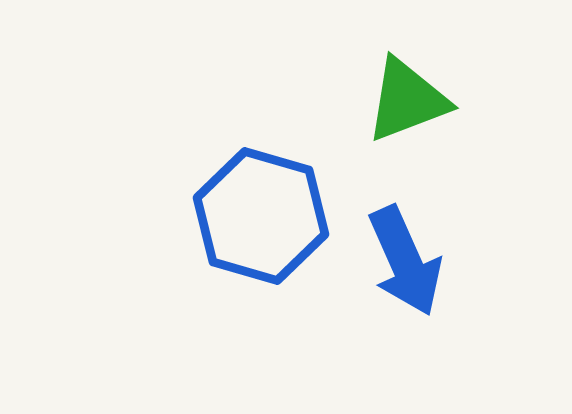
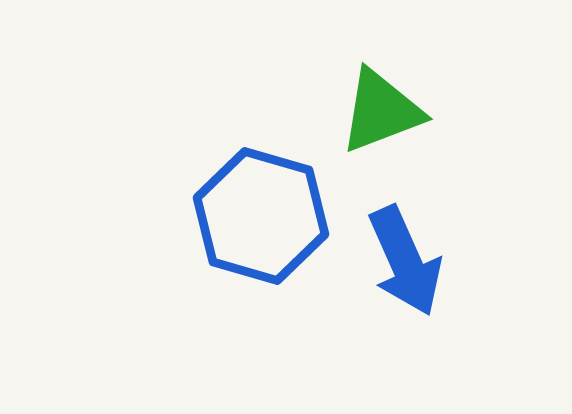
green triangle: moved 26 px left, 11 px down
